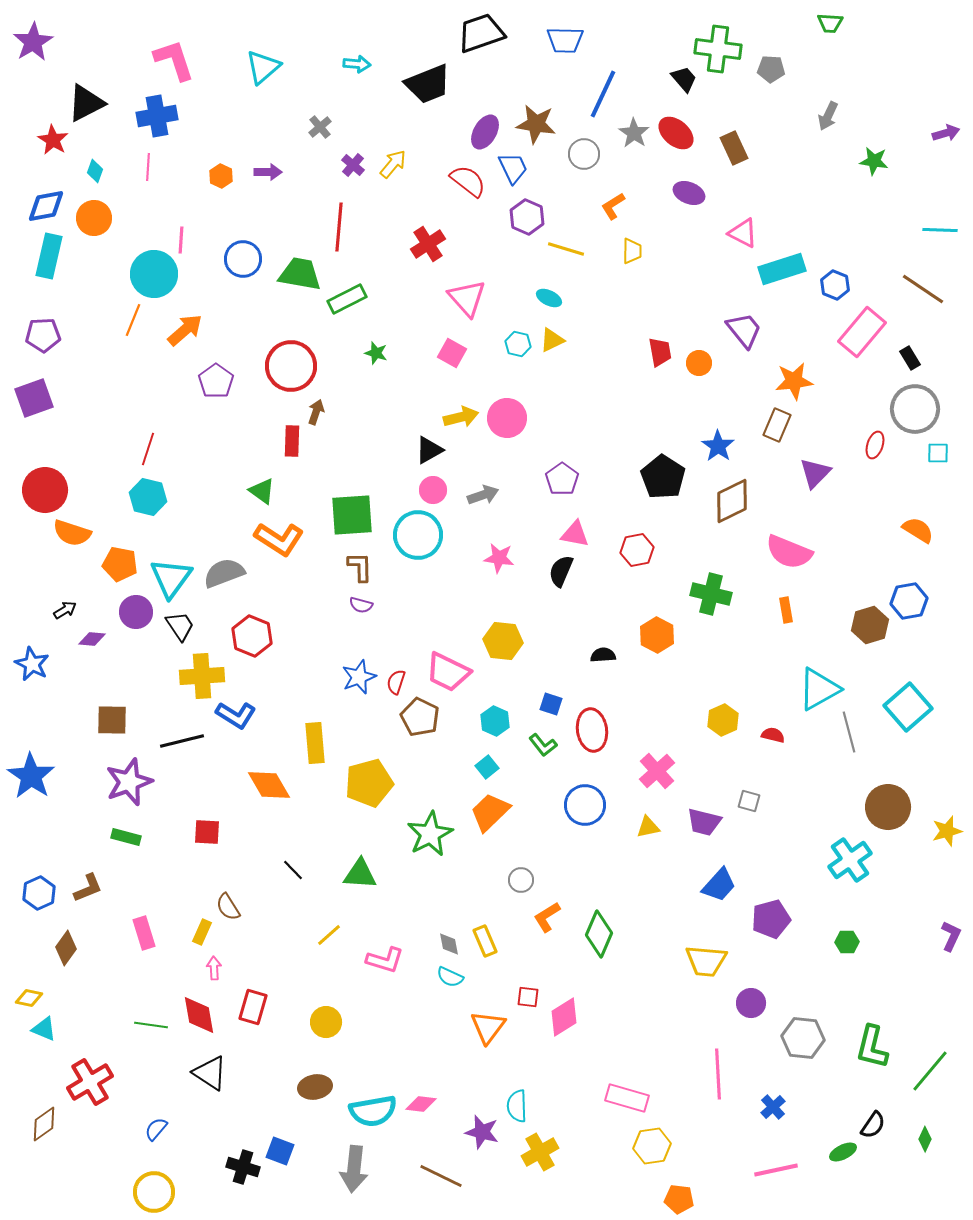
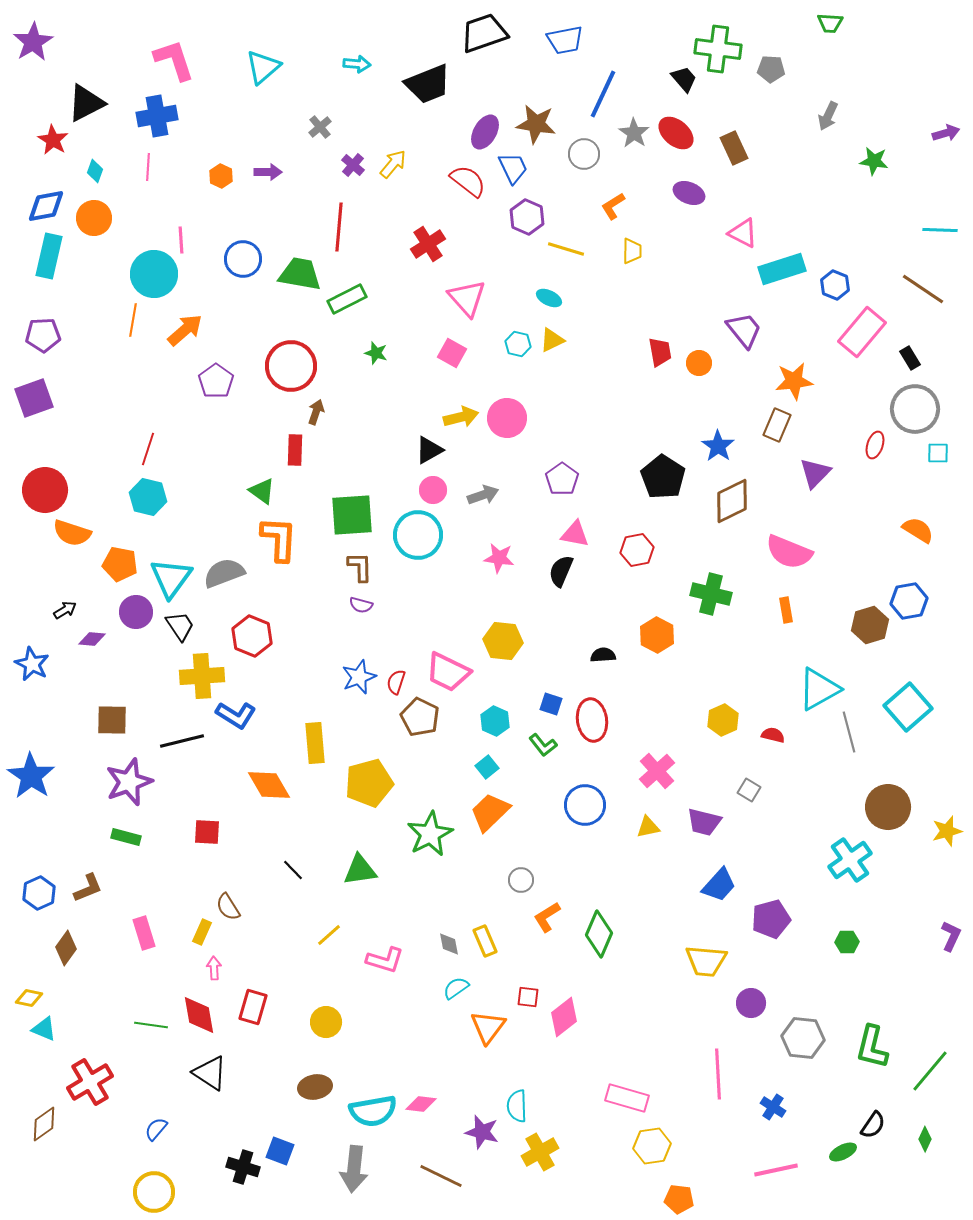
black trapezoid at (481, 33): moved 3 px right
blue trapezoid at (565, 40): rotated 12 degrees counterclockwise
pink line at (181, 240): rotated 8 degrees counterclockwise
orange line at (133, 320): rotated 12 degrees counterclockwise
red rectangle at (292, 441): moved 3 px right, 9 px down
orange L-shape at (279, 539): rotated 120 degrees counterclockwise
red ellipse at (592, 730): moved 10 px up
gray square at (749, 801): moved 11 px up; rotated 15 degrees clockwise
green triangle at (360, 874): moved 4 px up; rotated 12 degrees counterclockwise
cyan semicircle at (450, 977): moved 6 px right, 11 px down; rotated 120 degrees clockwise
pink diamond at (564, 1017): rotated 6 degrees counterclockwise
blue cross at (773, 1107): rotated 15 degrees counterclockwise
